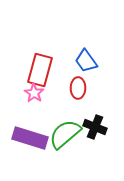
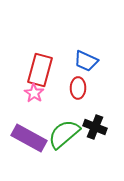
blue trapezoid: rotated 30 degrees counterclockwise
green semicircle: moved 1 px left
purple rectangle: moved 1 px left; rotated 12 degrees clockwise
